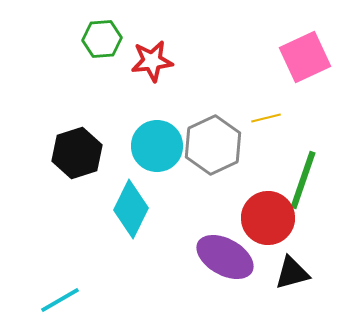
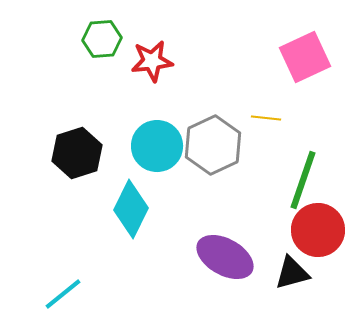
yellow line: rotated 20 degrees clockwise
red circle: moved 50 px right, 12 px down
cyan line: moved 3 px right, 6 px up; rotated 9 degrees counterclockwise
